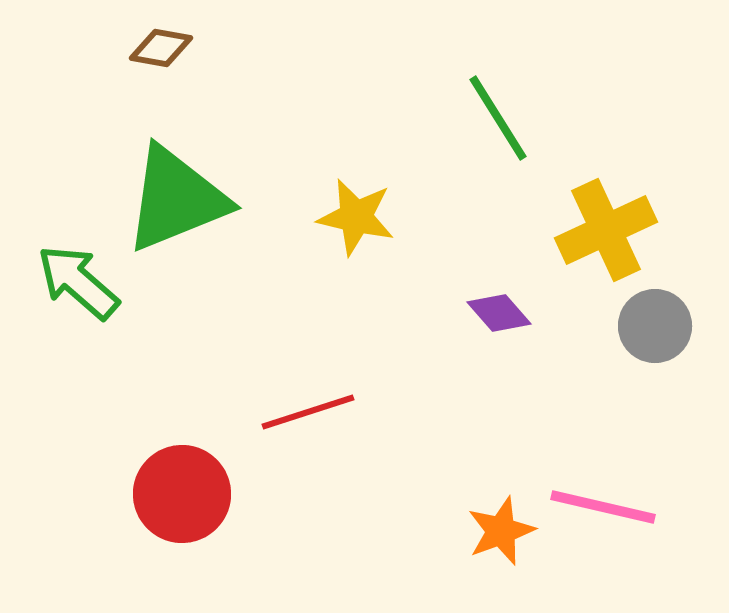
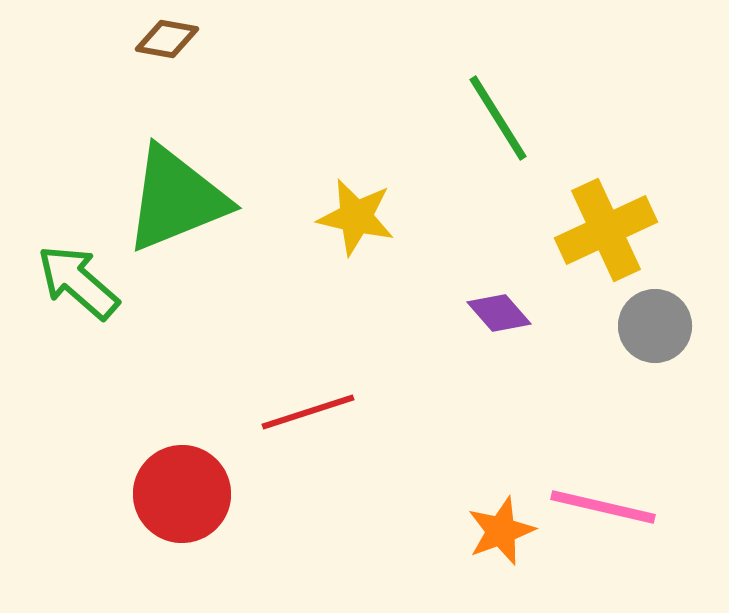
brown diamond: moved 6 px right, 9 px up
